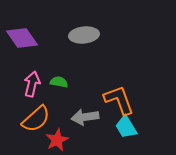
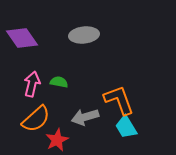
gray arrow: rotated 8 degrees counterclockwise
